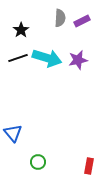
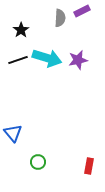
purple rectangle: moved 10 px up
black line: moved 2 px down
